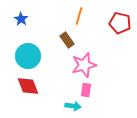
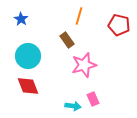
red pentagon: moved 1 px left, 2 px down
pink rectangle: moved 7 px right, 9 px down; rotated 32 degrees counterclockwise
